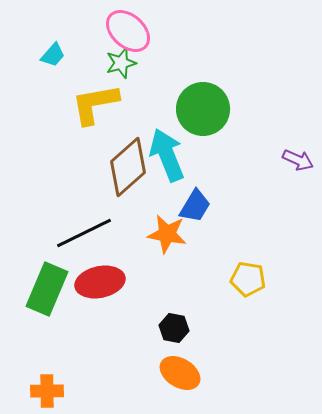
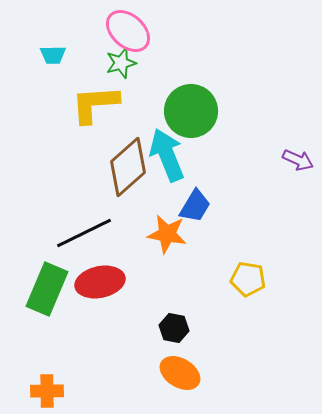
cyan trapezoid: rotated 48 degrees clockwise
yellow L-shape: rotated 6 degrees clockwise
green circle: moved 12 px left, 2 px down
